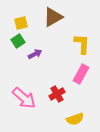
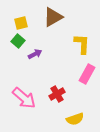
green square: rotated 16 degrees counterclockwise
pink rectangle: moved 6 px right
